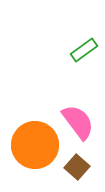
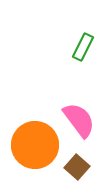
green rectangle: moved 1 px left, 3 px up; rotated 28 degrees counterclockwise
pink semicircle: moved 1 px right, 2 px up
